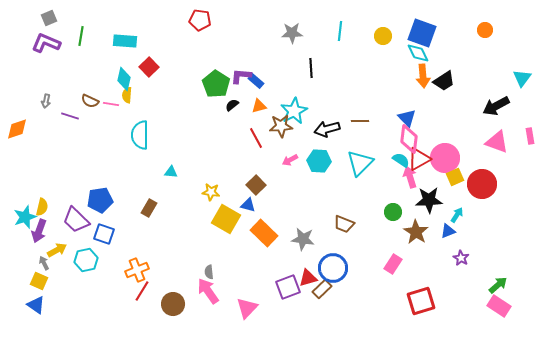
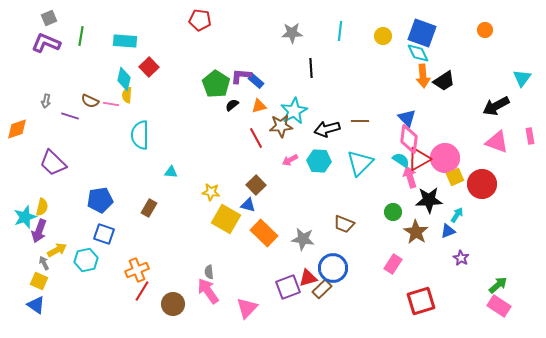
purple trapezoid at (76, 220): moved 23 px left, 57 px up
